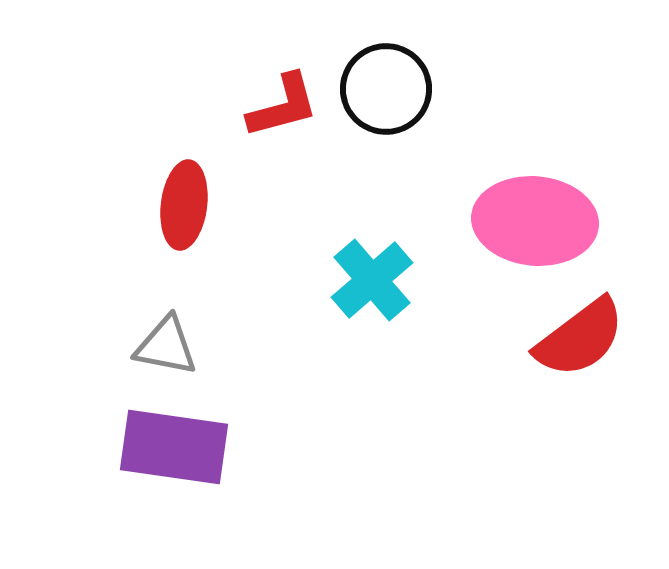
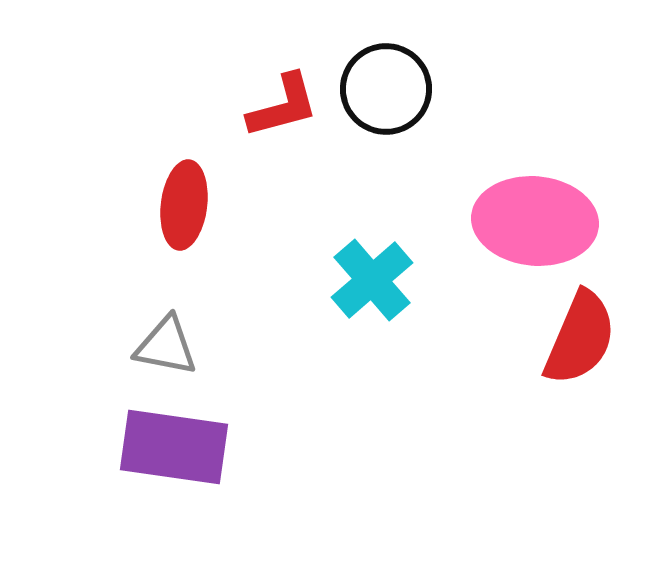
red semicircle: rotated 30 degrees counterclockwise
